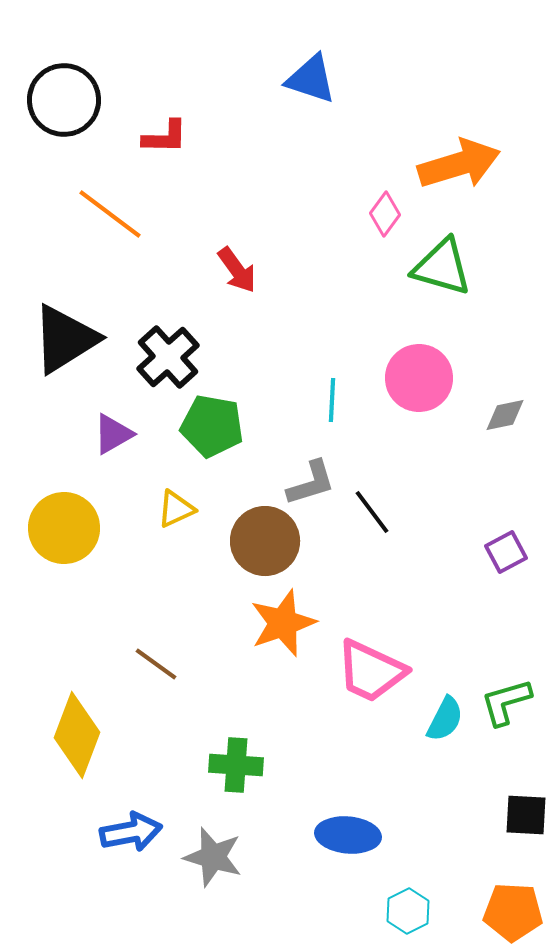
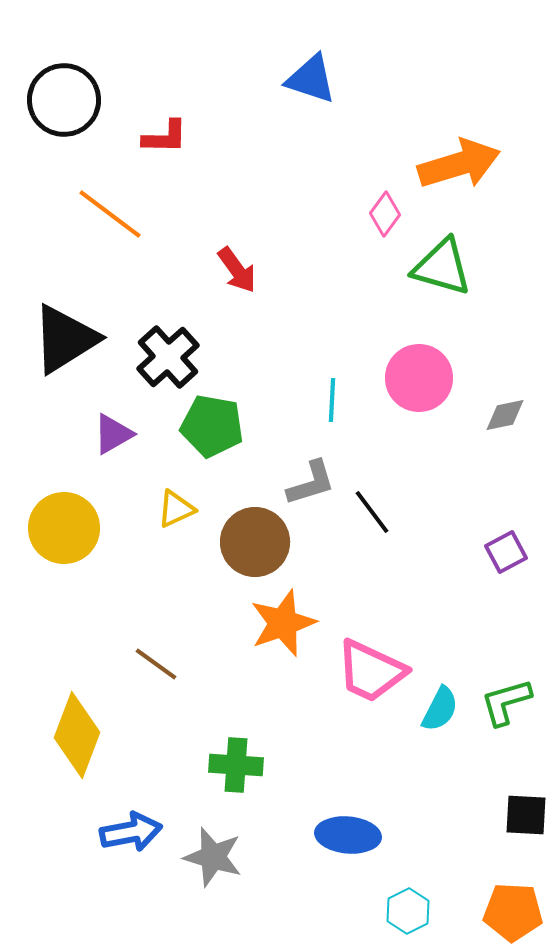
brown circle: moved 10 px left, 1 px down
cyan semicircle: moved 5 px left, 10 px up
